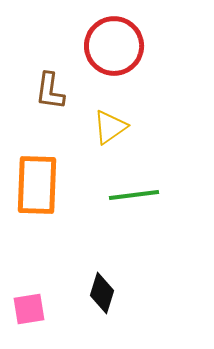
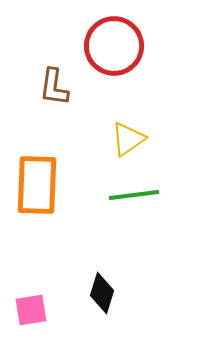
brown L-shape: moved 4 px right, 4 px up
yellow triangle: moved 18 px right, 12 px down
pink square: moved 2 px right, 1 px down
